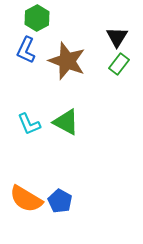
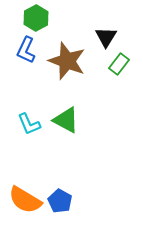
green hexagon: moved 1 px left
black triangle: moved 11 px left
green triangle: moved 2 px up
orange semicircle: moved 1 px left, 1 px down
